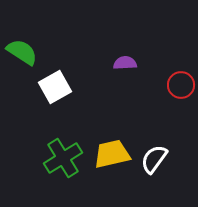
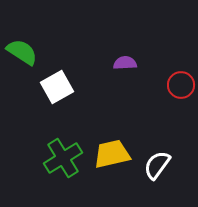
white square: moved 2 px right
white semicircle: moved 3 px right, 6 px down
